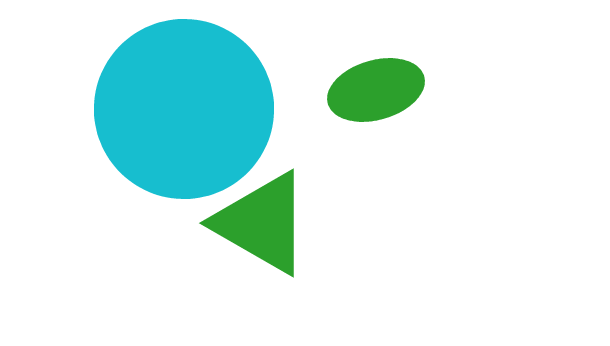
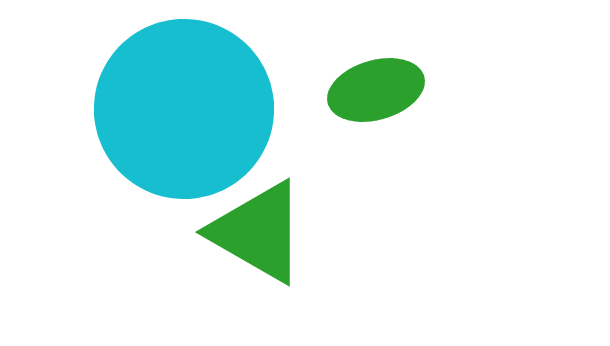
green triangle: moved 4 px left, 9 px down
